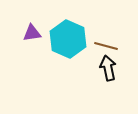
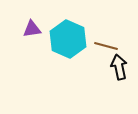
purple triangle: moved 4 px up
black arrow: moved 11 px right, 1 px up
